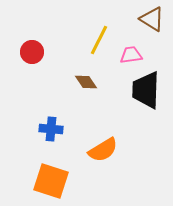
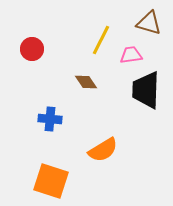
brown triangle: moved 3 px left, 4 px down; rotated 16 degrees counterclockwise
yellow line: moved 2 px right
red circle: moved 3 px up
blue cross: moved 1 px left, 10 px up
